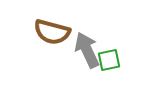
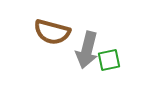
gray arrow: rotated 141 degrees counterclockwise
